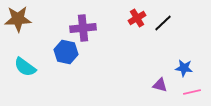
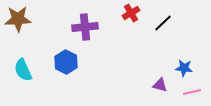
red cross: moved 6 px left, 5 px up
purple cross: moved 2 px right, 1 px up
blue hexagon: moved 10 px down; rotated 15 degrees clockwise
cyan semicircle: moved 2 px left, 3 px down; rotated 30 degrees clockwise
